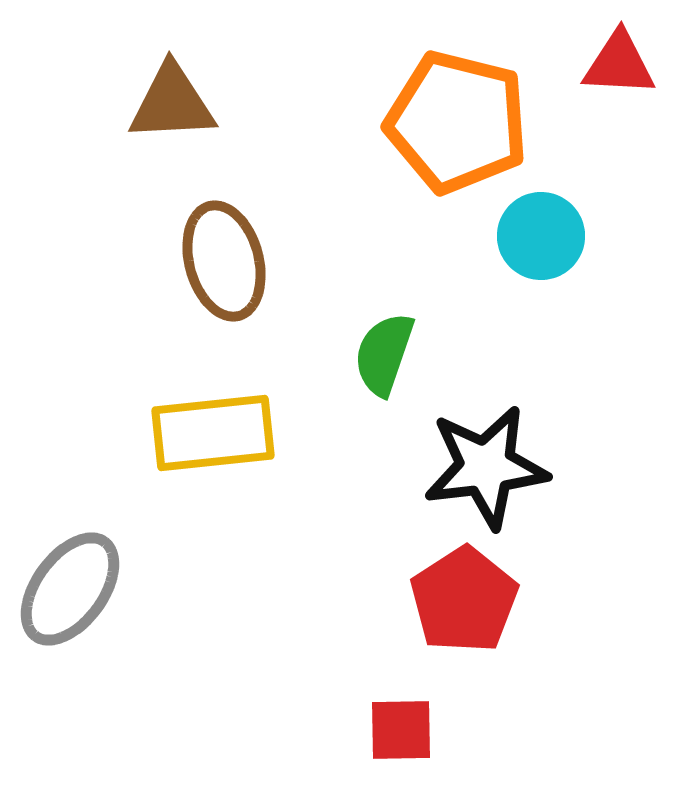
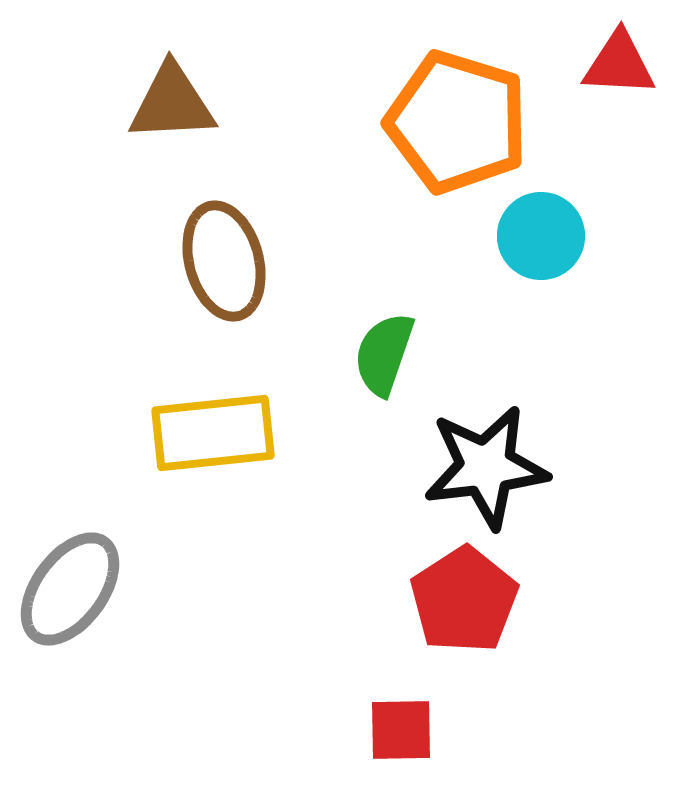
orange pentagon: rotated 3 degrees clockwise
